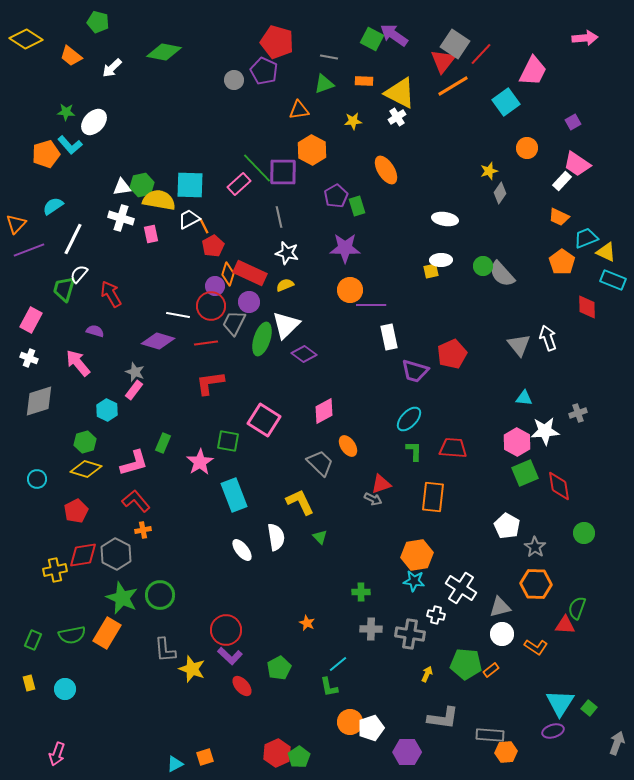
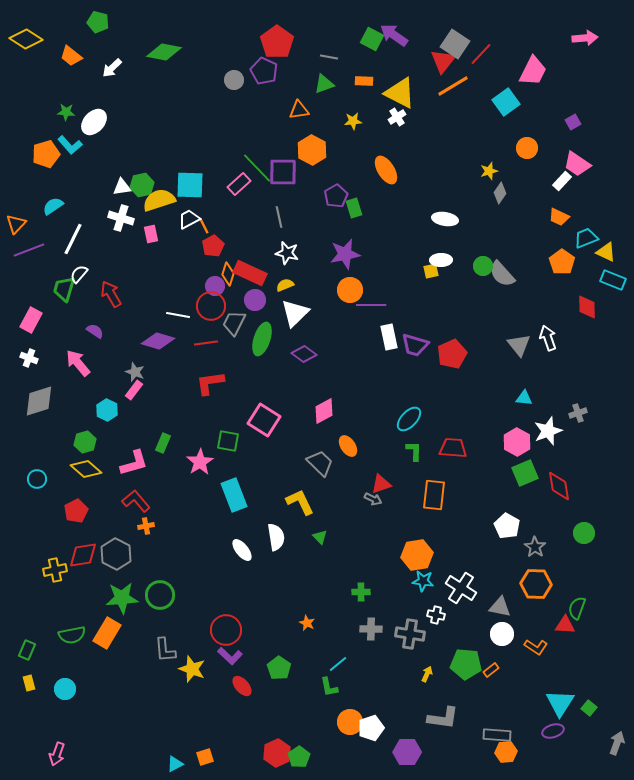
red pentagon at (277, 42): rotated 20 degrees clockwise
yellow semicircle at (159, 200): rotated 28 degrees counterclockwise
green rectangle at (357, 206): moved 3 px left, 2 px down
purple star at (345, 248): moved 6 px down; rotated 12 degrees counterclockwise
purple circle at (249, 302): moved 6 px right, 2 px up
white triangle at (286, 325): moved 9 px right, 12 px up
purple semicircle at (95, 331): rotated 18 degrees clockwise
purple trapezoid at (415, 371): moved 26 px up
white star at (545, 431): moved 3 px right; rotated 16 degrees counterclockwise
yellow diamond at (86, 469): rotated 24 degrees clockwise
orange rectangle at (433, 497): moved 1 px right, 2 px up
orange cross at (143, 530): moved 3 px right, 4 px up
cyan star at (414, 581): moved 9 px right
green star at (122, 598): rotated 28 degrees counterclockwise
gray triangle at (500, 607): rotated 25 degrees clockwise
green rectangle at (33, 640): moved 6 px left, 10 px down
green pentagon at (279, 668): rotated 10 degrees counterclockwise
gray rectangle at (490, 735): moved 7 px right
